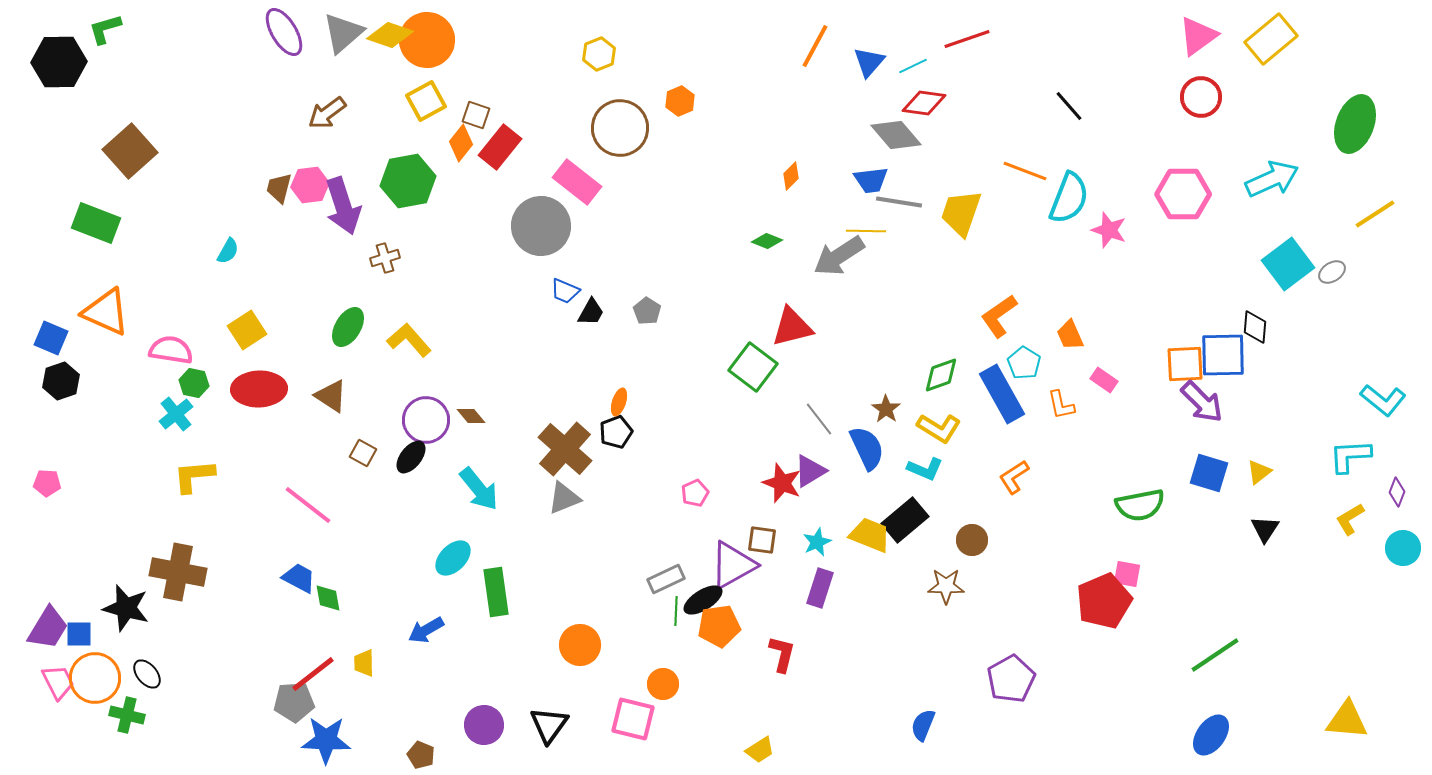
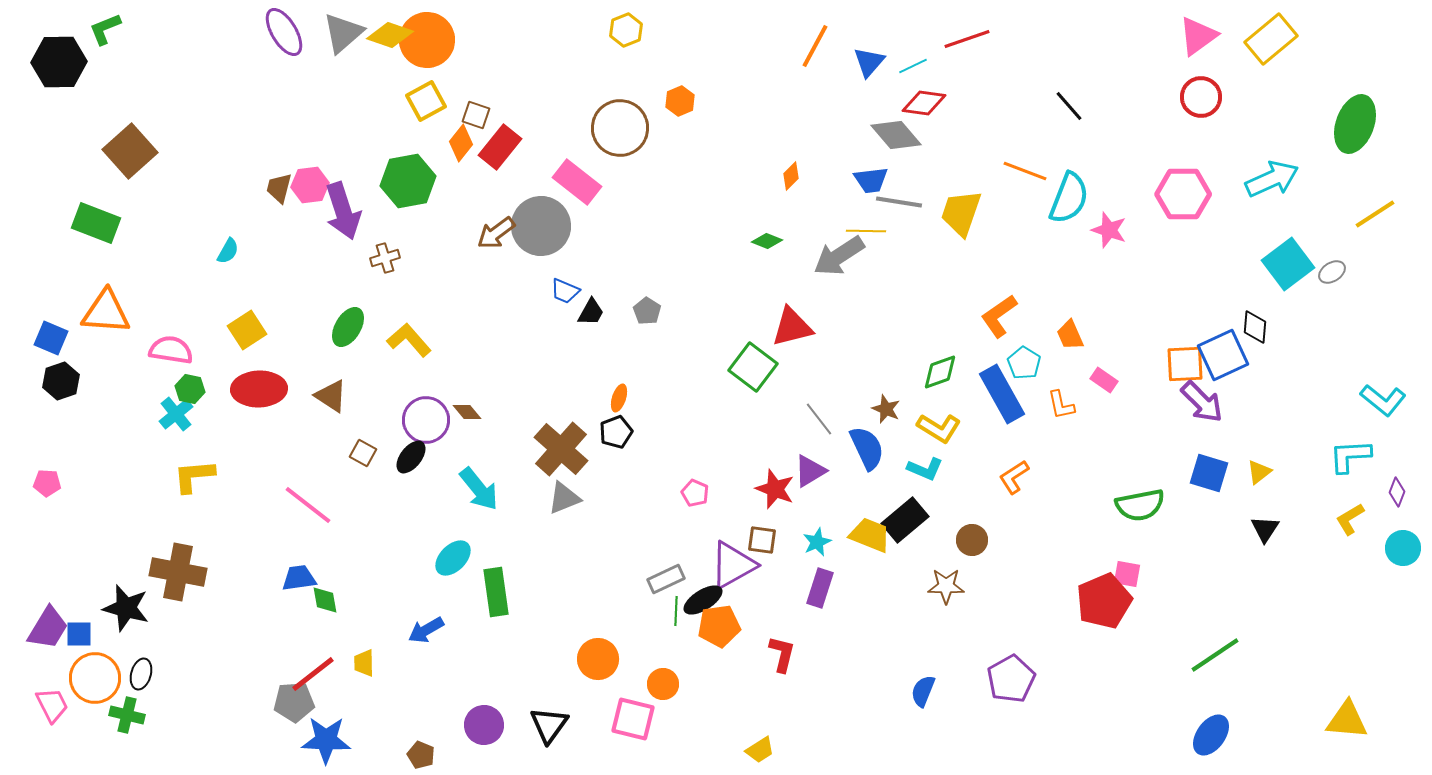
green L-shape at (105, 29): rotated 6 degrees counterclockwise
yellow hexagon at (599, 54): moved 27 px right, 24 px up
brown arrow at (327, 113): moved 169 px right, 120 px down
purple arrow at (343, 206): moved 5 px down
orange triangle at (106, 312): rotated 20 degrees counterclockwise
blue square at (1223, 355): rotated 24 degrees counterclockwise
green diamond at (941, 375): moved 1 px left, 3 px up
green hexagon at (194, 383): moved 4 px left, 6 px down
orange ellipse at (619, 402): moved 4 px up
brown star at (886, 409): rotated 12 degrees counterclockwise
brown diamond at (471, 416): moved 4 px left, 4 px up
brown cross at (565, 449): moved 4 px left
red star at (782, 483): moved 7 px left, 6 px down
pink pentagon at (695, 493): rotated 24 degrees counterclockwise
blue trapezoid at (299, 578): rotated 36 degrees counterclockwise
green diamond at (328, 598): moved 3 px left, 2 px down
orange circle at (580, 645): moved 18 px right, 14 px down
black ellipse at (147, 674): moved 6 px left; rotated 56 degrees clockwise
pink trapezoid at (58, 682): moved 6 px left, 23 px down
blue semicircle at (923, 725): moved 34 px up
